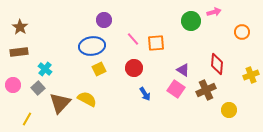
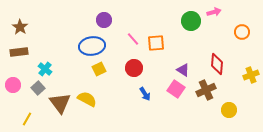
brown triangle: rotated 20 degrees counterclockwise
